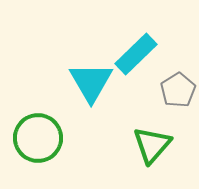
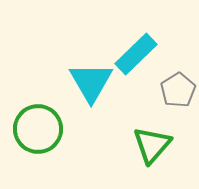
green circle: moved 9 px up
